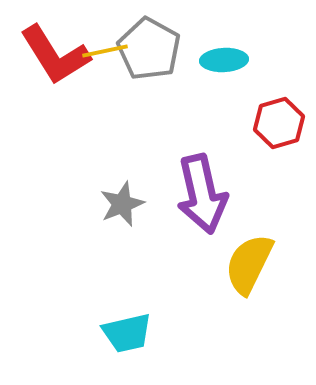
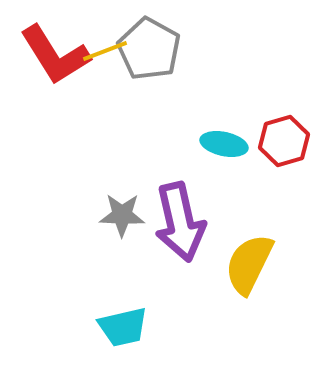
yellow line: rotated 9 degrees counterclockwise
cyan ellipse: moved 84 px down; rotated 15 degrees clockwise
red hexagon: moved 5 px right, 18 px down
purple arrow: moved 22 px left, 28 px down
gray star: moved 11 px down; rotated 24 degrees clockwise
cyan trapezoid: moved 4 px left, 6 px up
